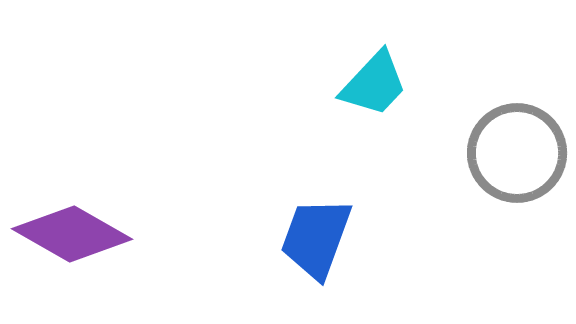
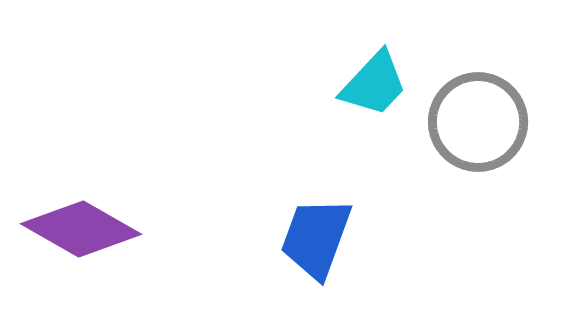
gray circle: moved 39 px left, 31 px up
purple diamond: moved 9 px right, 5 px up
